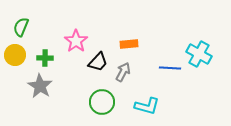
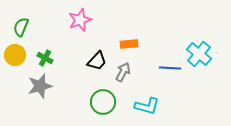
pink star: moved 4 px right, 21 px up; rotated 15 degrees clockwise
cyan cross: rotated 10 degrees clockwise
green cross: rotated 28 degrees clockwise
black trapezoid: moved 1 px left, 1 px up
gray star: rotated 25 degrees clockwise
green circle: moved 1 px right
